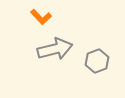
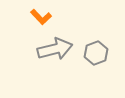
gray hexagon: moved 1 px left, 8 px up
